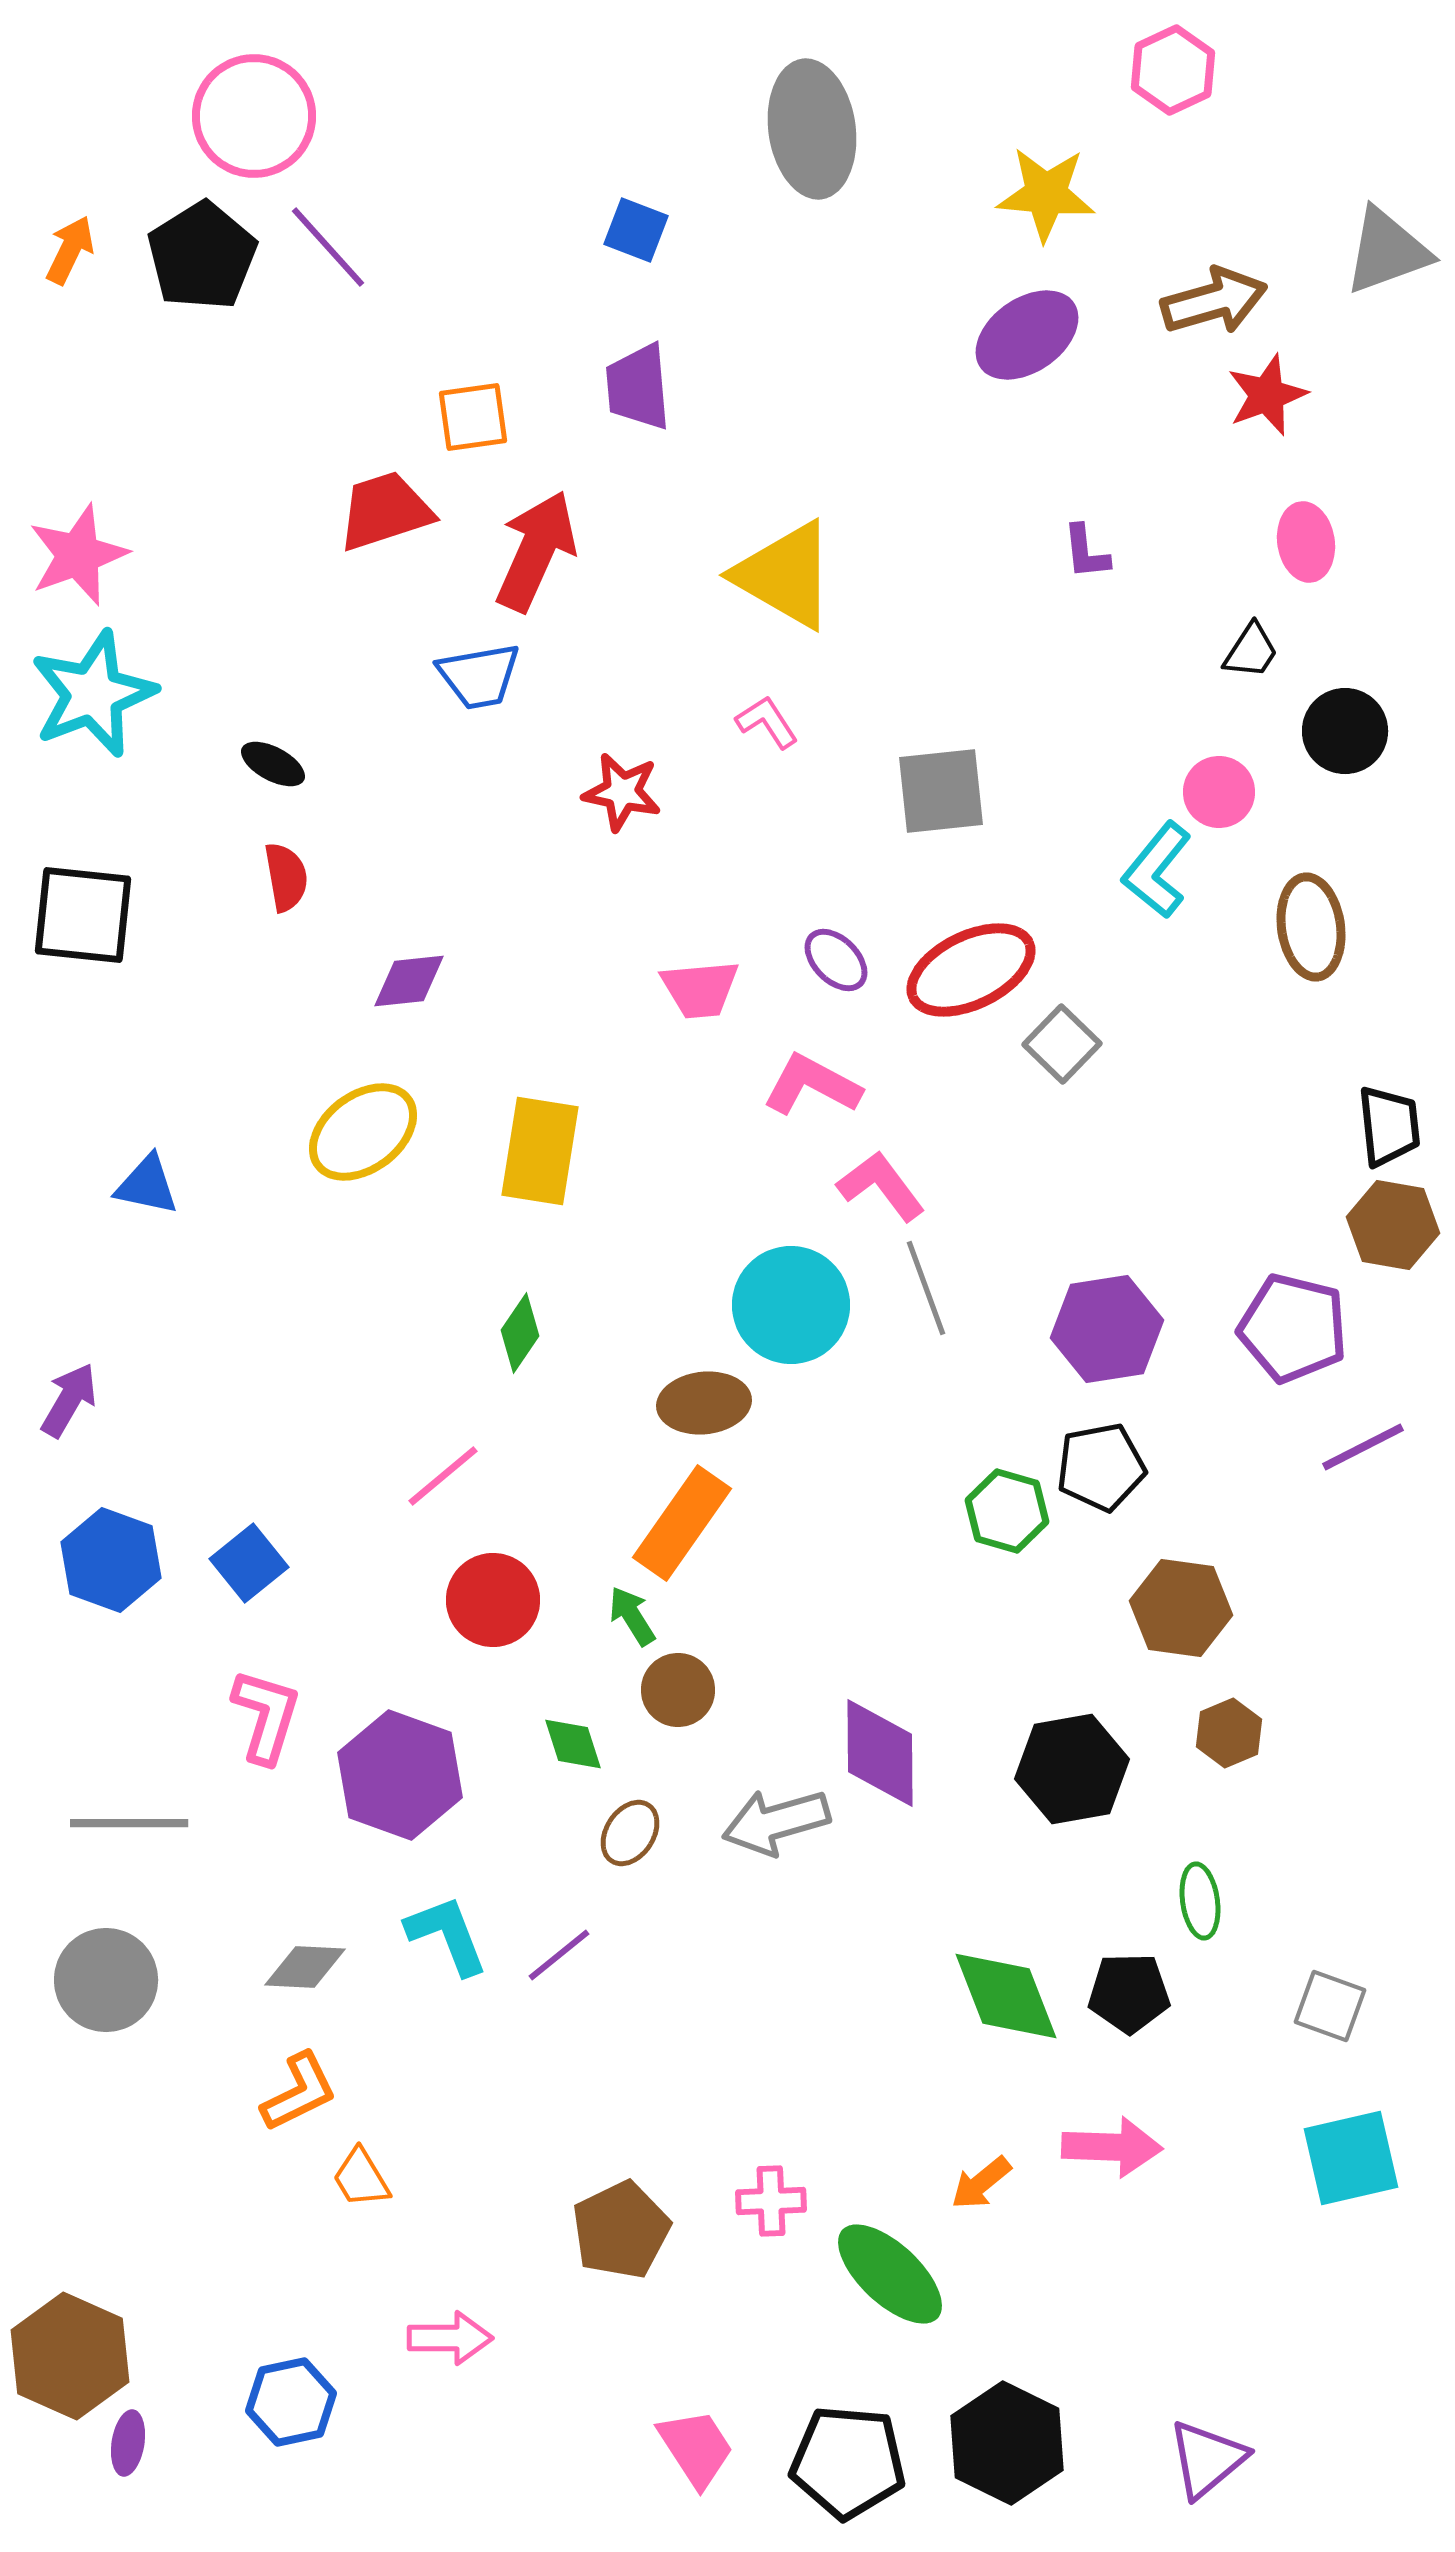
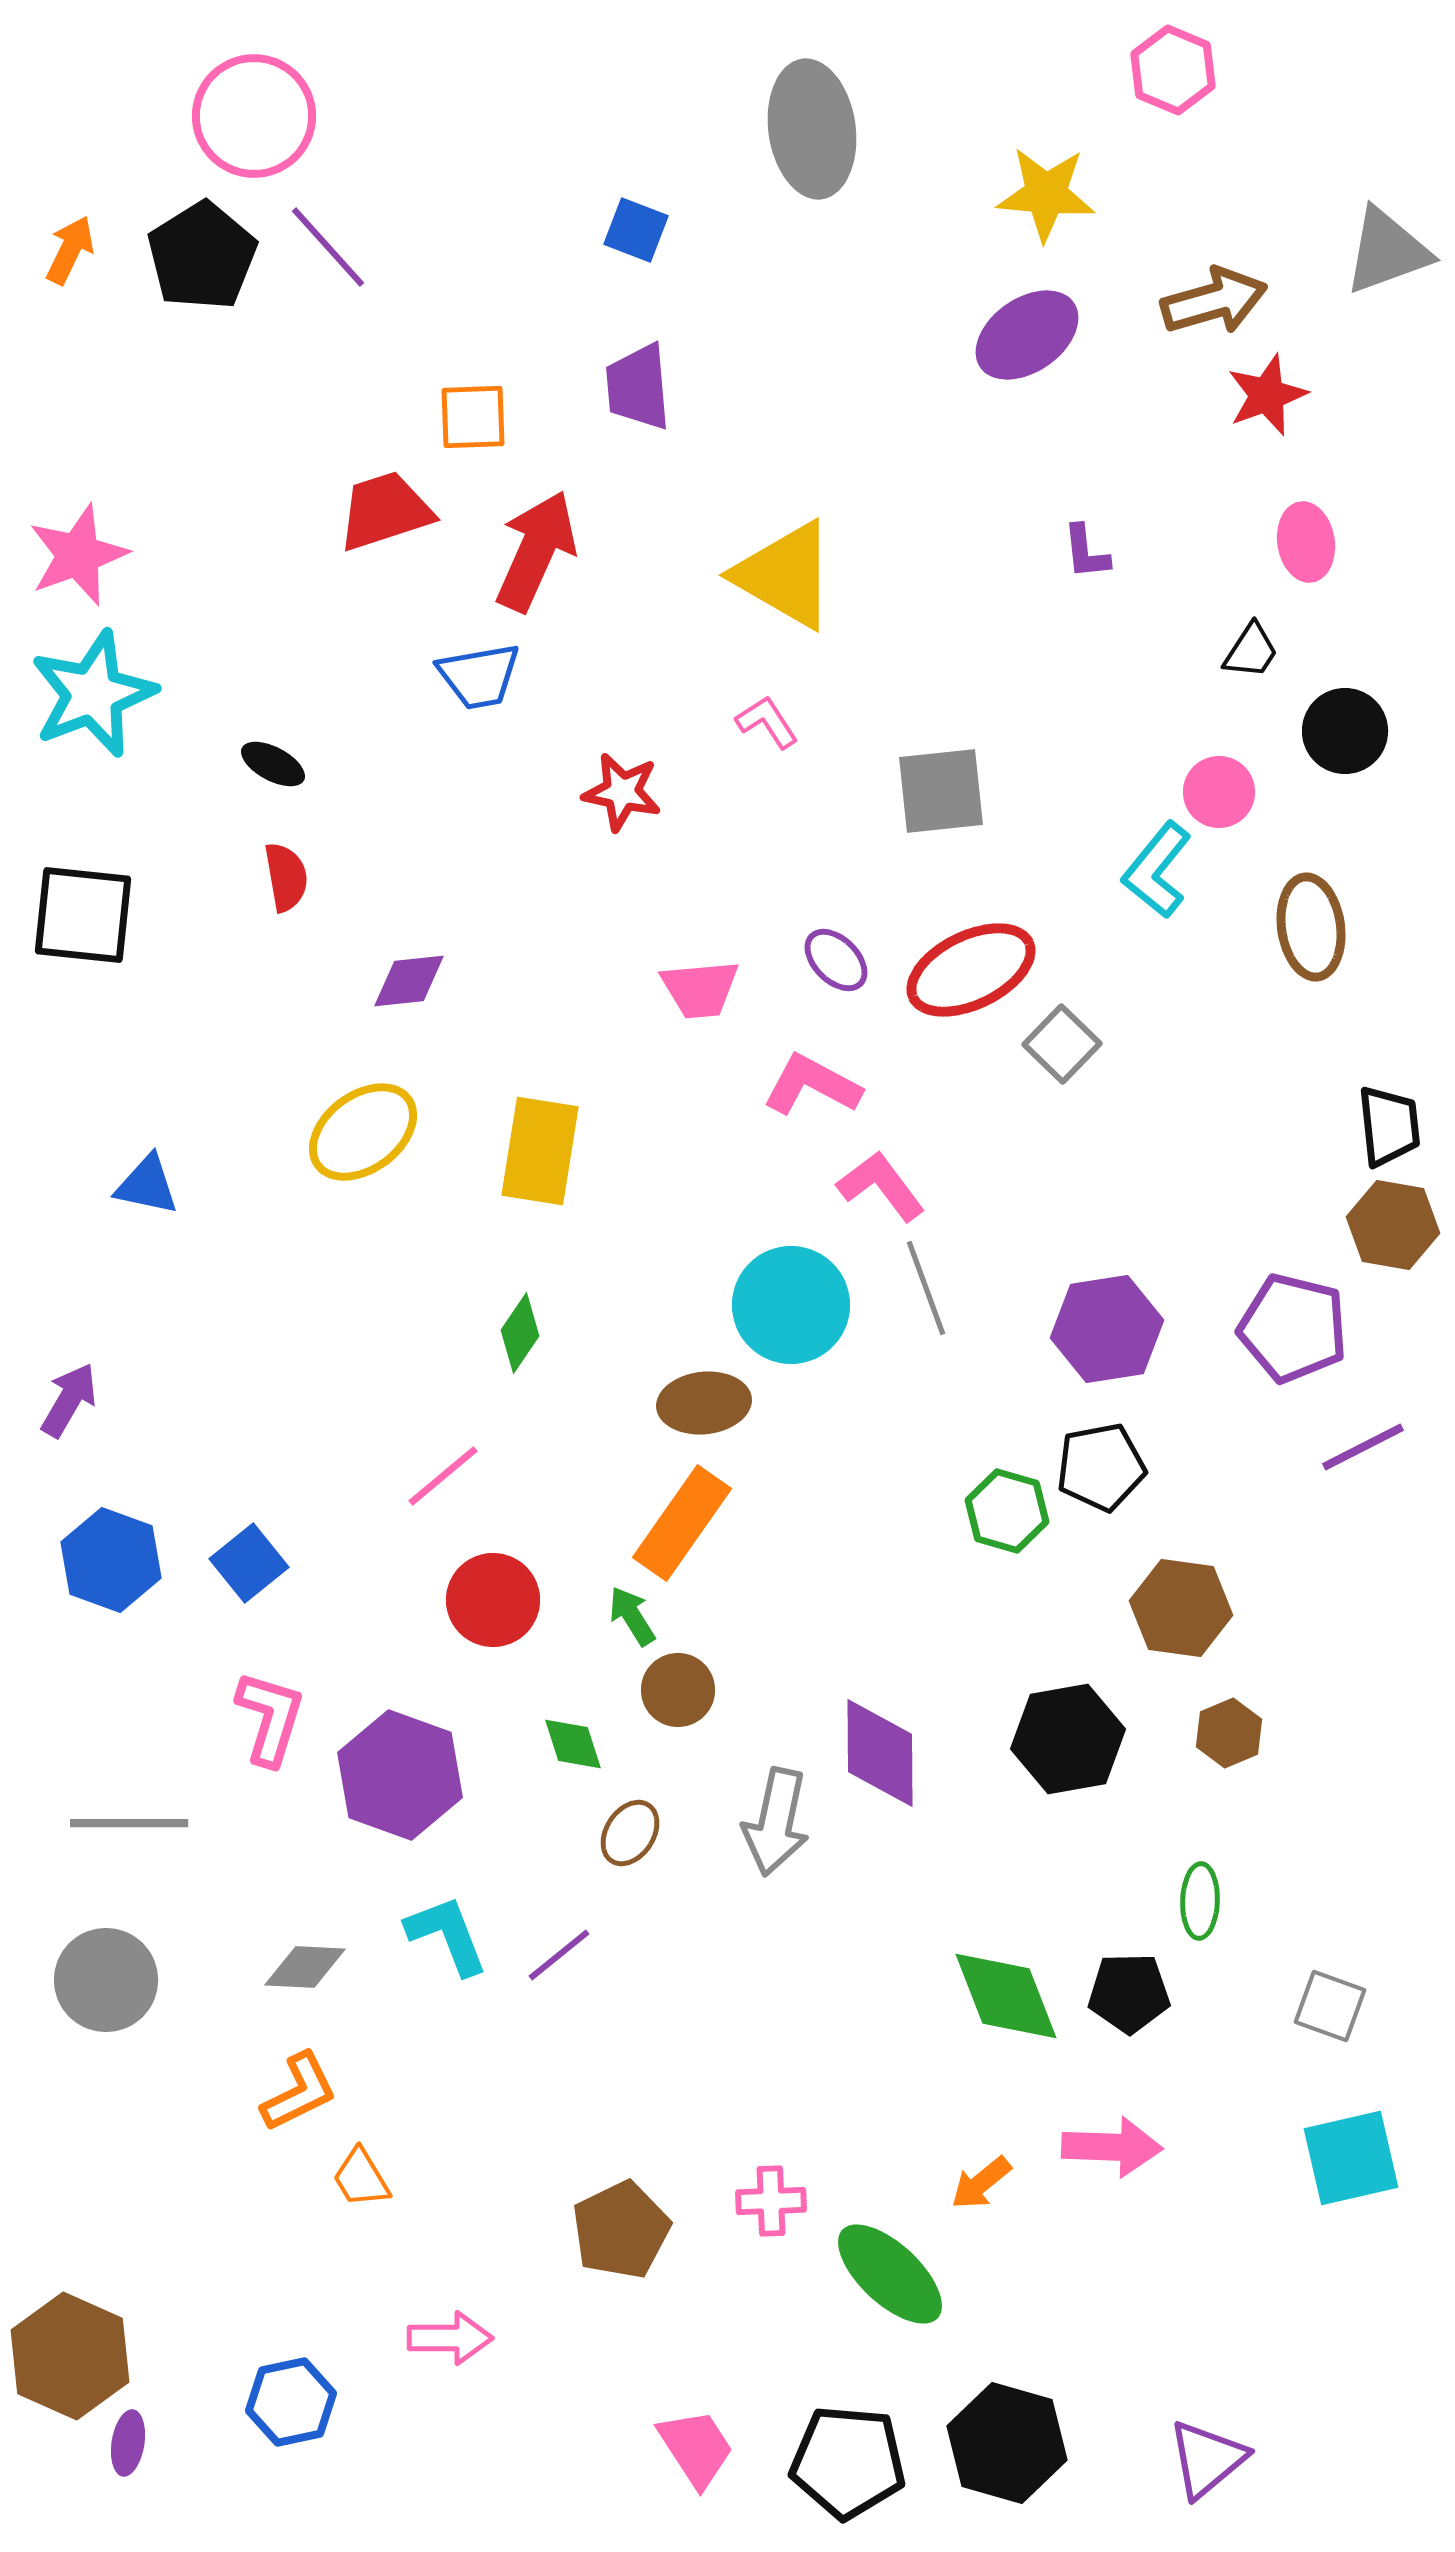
pink hexagon at (1173, 70): rotated 12 degrees counterclockwise
orange square at (473, 417): rotated 6 degrees clockwise
pink L-shape at (266, 1716): moved 4 px right, 2 px down
black hexagon at (1072, 1769): moved 4 px left, 30 px up
gray arrow at (776, 1822): rotated 62 degrees counterclockwise
green ellipse at (1200, 1901): rotated 10 degrees clockwise
black hexagon at (1007, 2443): rotated 10 degrees counterclockwise
